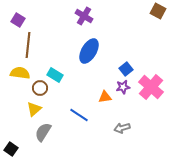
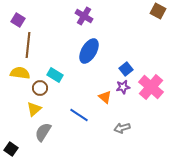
orange triangle: rotated 48 degrees clockwise
